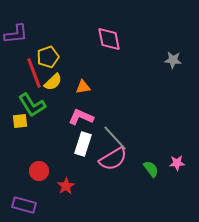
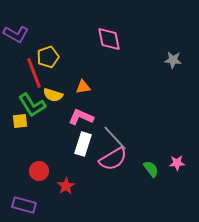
purple L-shape: rotated 35 degrees clockwise
yellow semicircle: moved 13 px down; rotated 60 degrees clockwise
